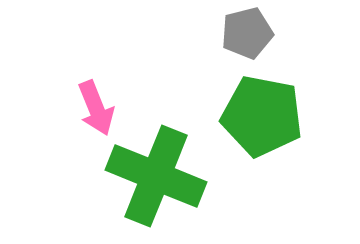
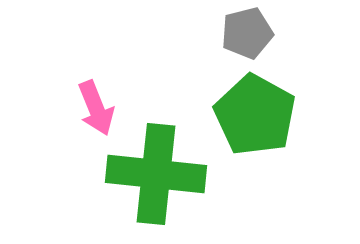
green pentagon: moved 7 px left, 1 px up; rotated 18 degrees clockwise
green cross: moved 2 px up; rotated 16 degrees counterclockwise
